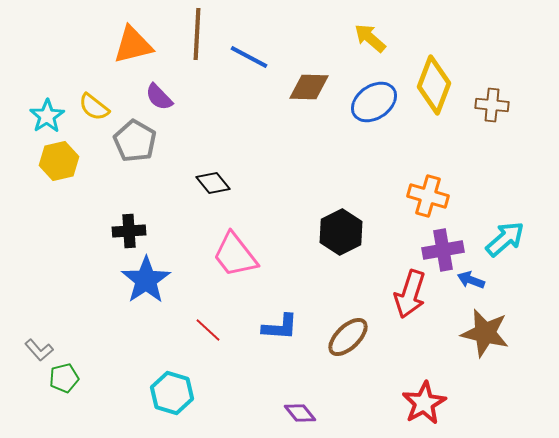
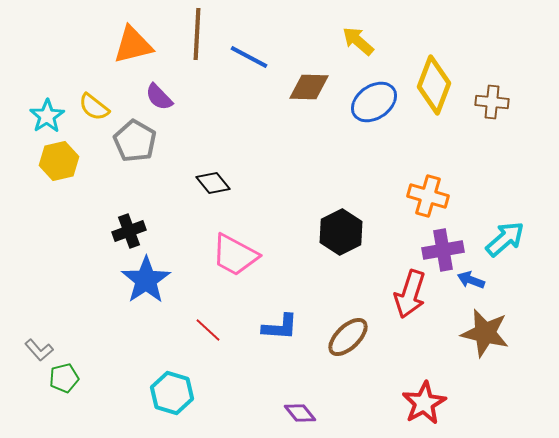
yellow arrow: moved 12 px left, 3 px down
brown cross: moved 3 px up
black cross: rotated 16 degrees counterclockwise
pink trapezoid: rotated 24 degrees counterclockwise
